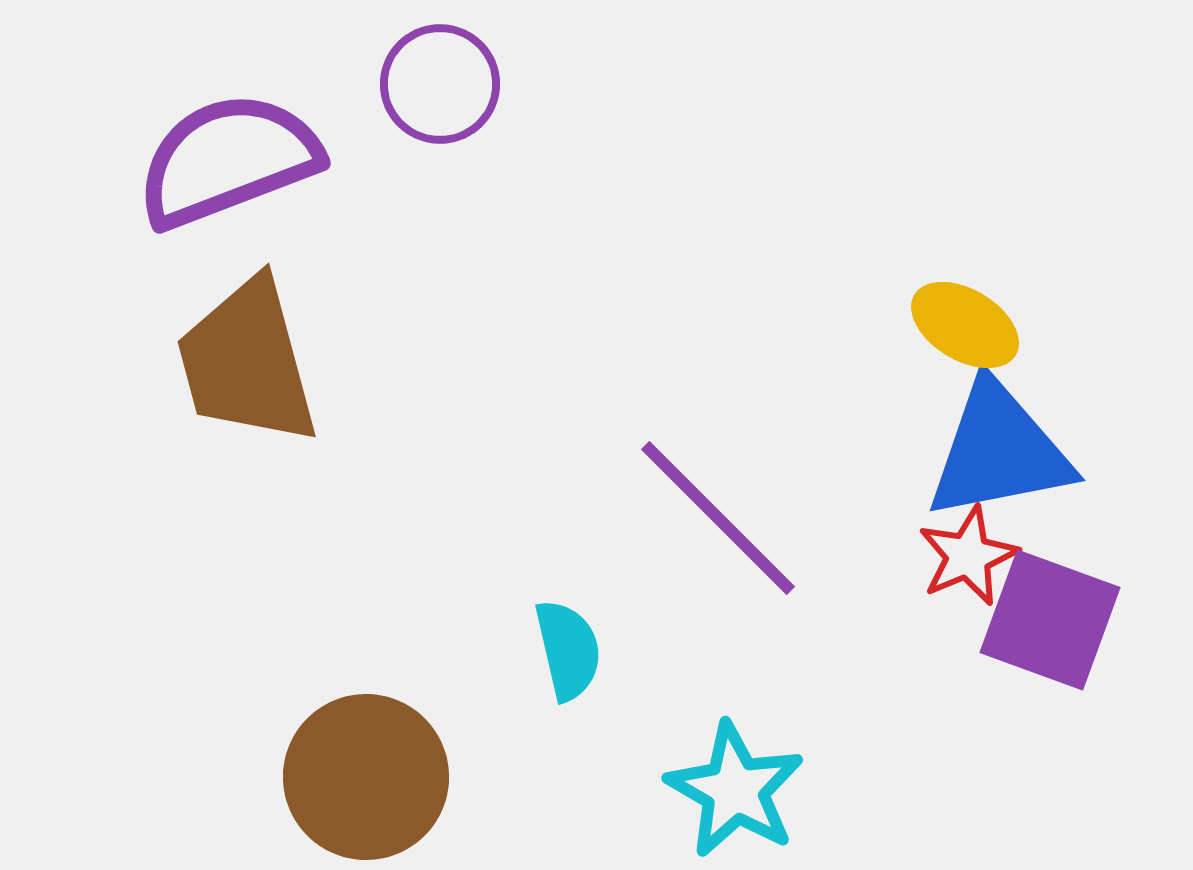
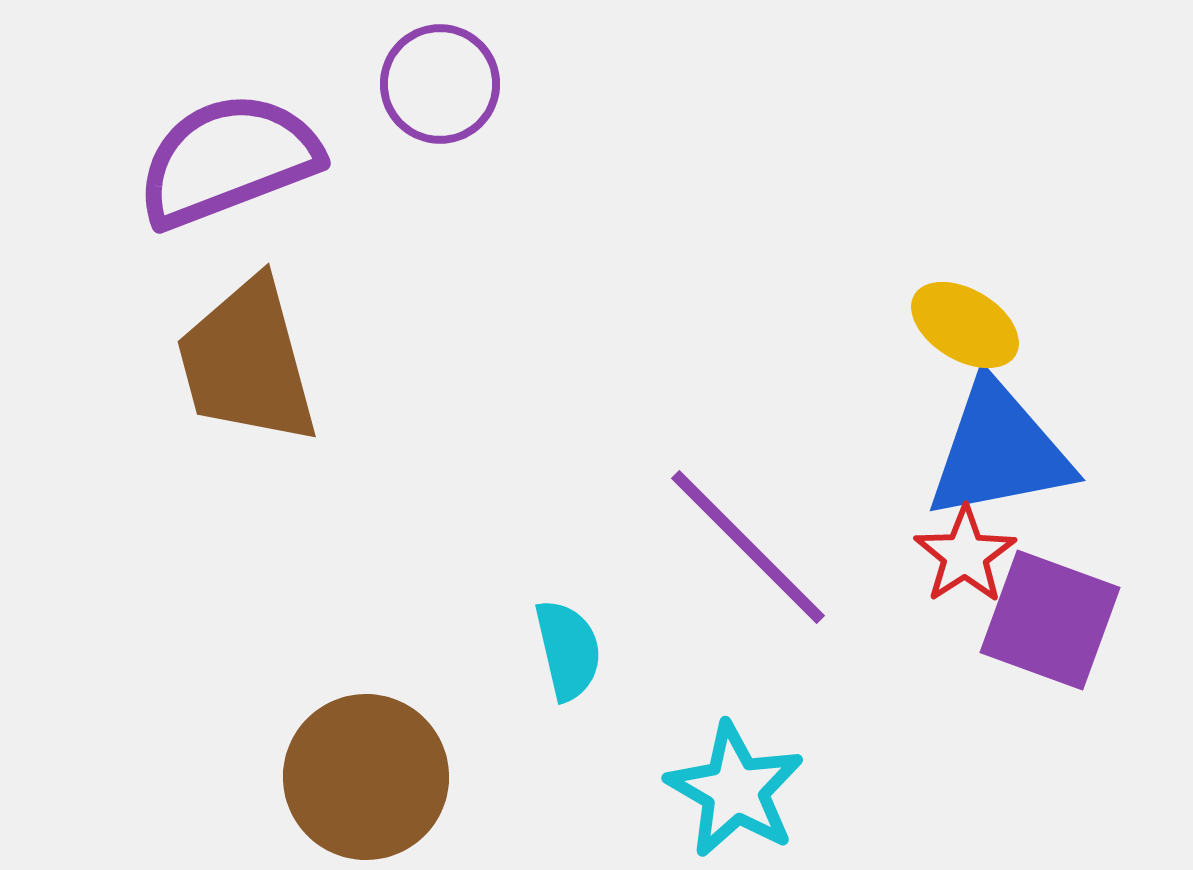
purple line: moved 30 px right, 29 px down
red star: moved 3 px left, 1 px up; rotated 10 degrees counterclockwise
